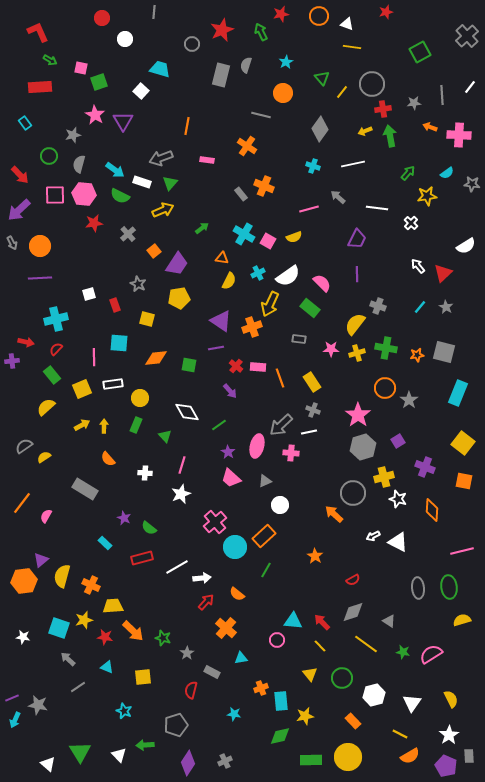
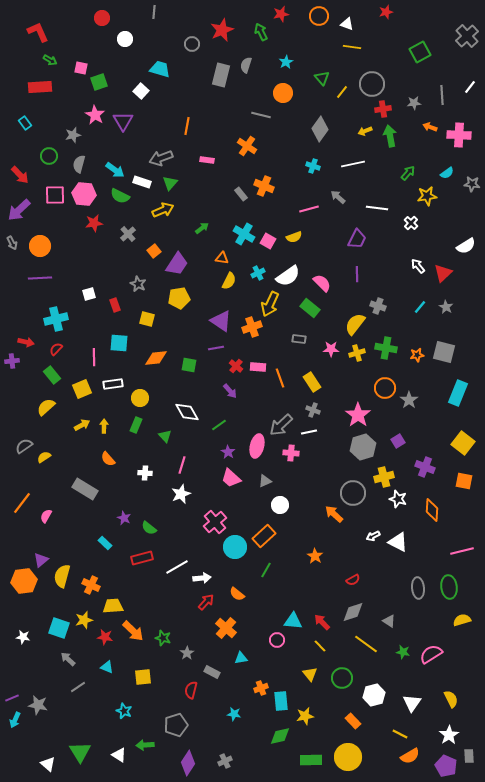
white triangle at (119, 755): rotated 14 degrees counterclockwise
